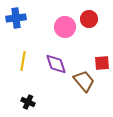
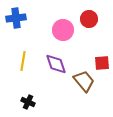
pink circle: moved 2 px left, 3 px down
